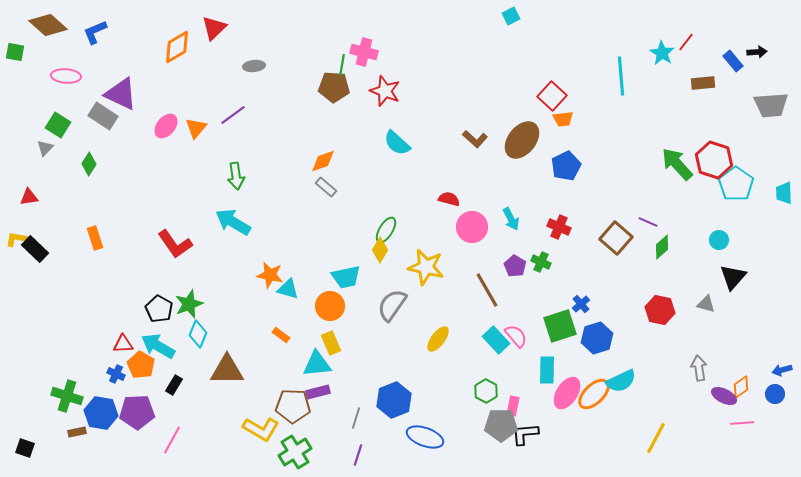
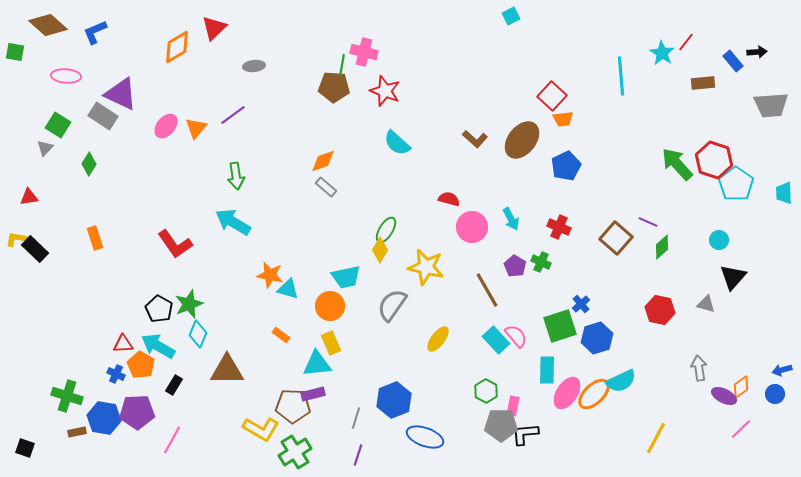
purple rectangle at (318, 392): moved 5 px left, 2 px down
blue hexagon at (101, 413): moved 3 px right, 5 px down
pink line at (742, 423): moved 1 px left, 6 px down; rotated 40 degrees counterclockwise
